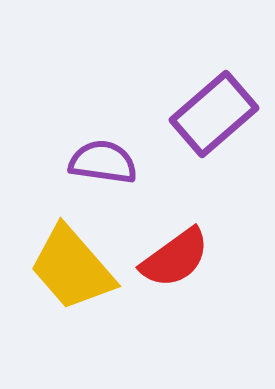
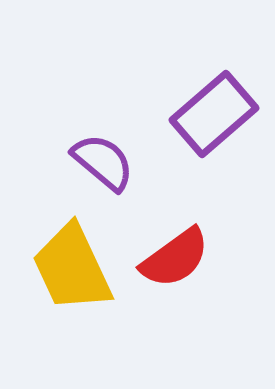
purple semicircle: rotated 32 degrees clockwise
yellow trapezoid: rotated 16 degrees clockwise
